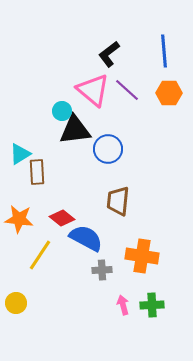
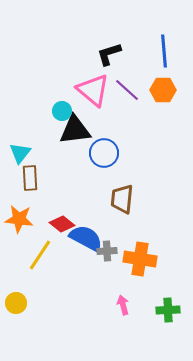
black L-shape: rotated 20 degrees clockwise
orange hexagon: moved 6 px left, 3 px up
blue circle: moved 4 px left, 4 px down
cyan triangle: moved 1 px up; rotated 20 degrees counterclockwise
brown rectangle: moved 7 px left, 6 px down
brown trapezoid: moved 4 px right, 2 px up
red diamond: moved 6 px down
orange cross: moved 2 px left, 3 px down
gray cross: moved 5 px right, 19 px up
green cross: moved 16 px right, 5 px down
